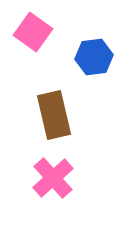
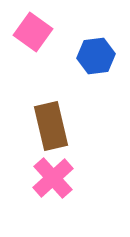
blue hexagon: moved 2 px right, 1 px up
brown rectangle: moved 3 px left, 11 px down
